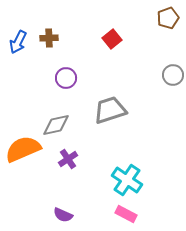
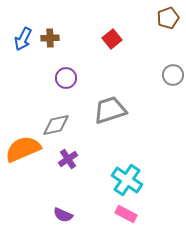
brown cross: moved 1 px right
blue arrow: moved 5 px right, 3 px up
